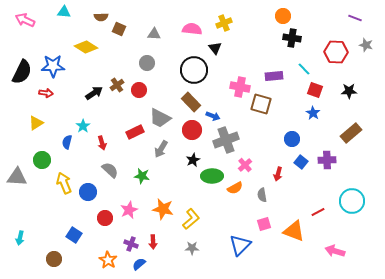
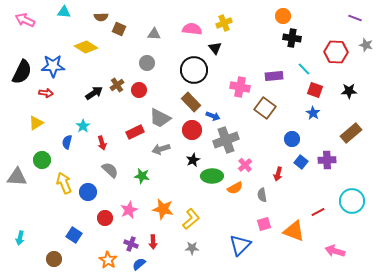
brown square at (261, 104): moved 4 px right, 4 px down; rotated 20 degrees clockwise
gray arrow at (161, 149): rotated 42 degrees clockwise
